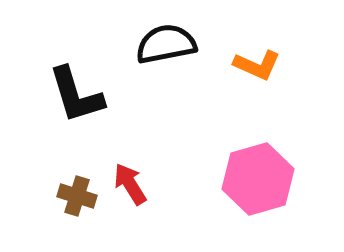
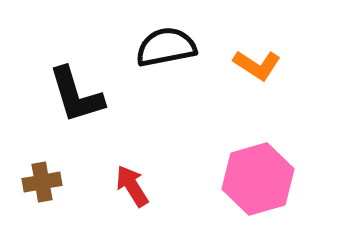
black semicircle: moved 3 px down
orange L-shape: rotated 9 degrees clockwise
red arrow: moved 2 px right, 2 px down
brown cross: moved 35 px left, 14 px up; rotated 27 degrees counterclockwise
